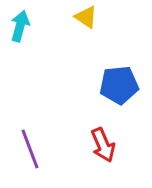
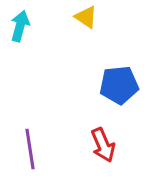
purple line: rotated 12 degrees clockwise
